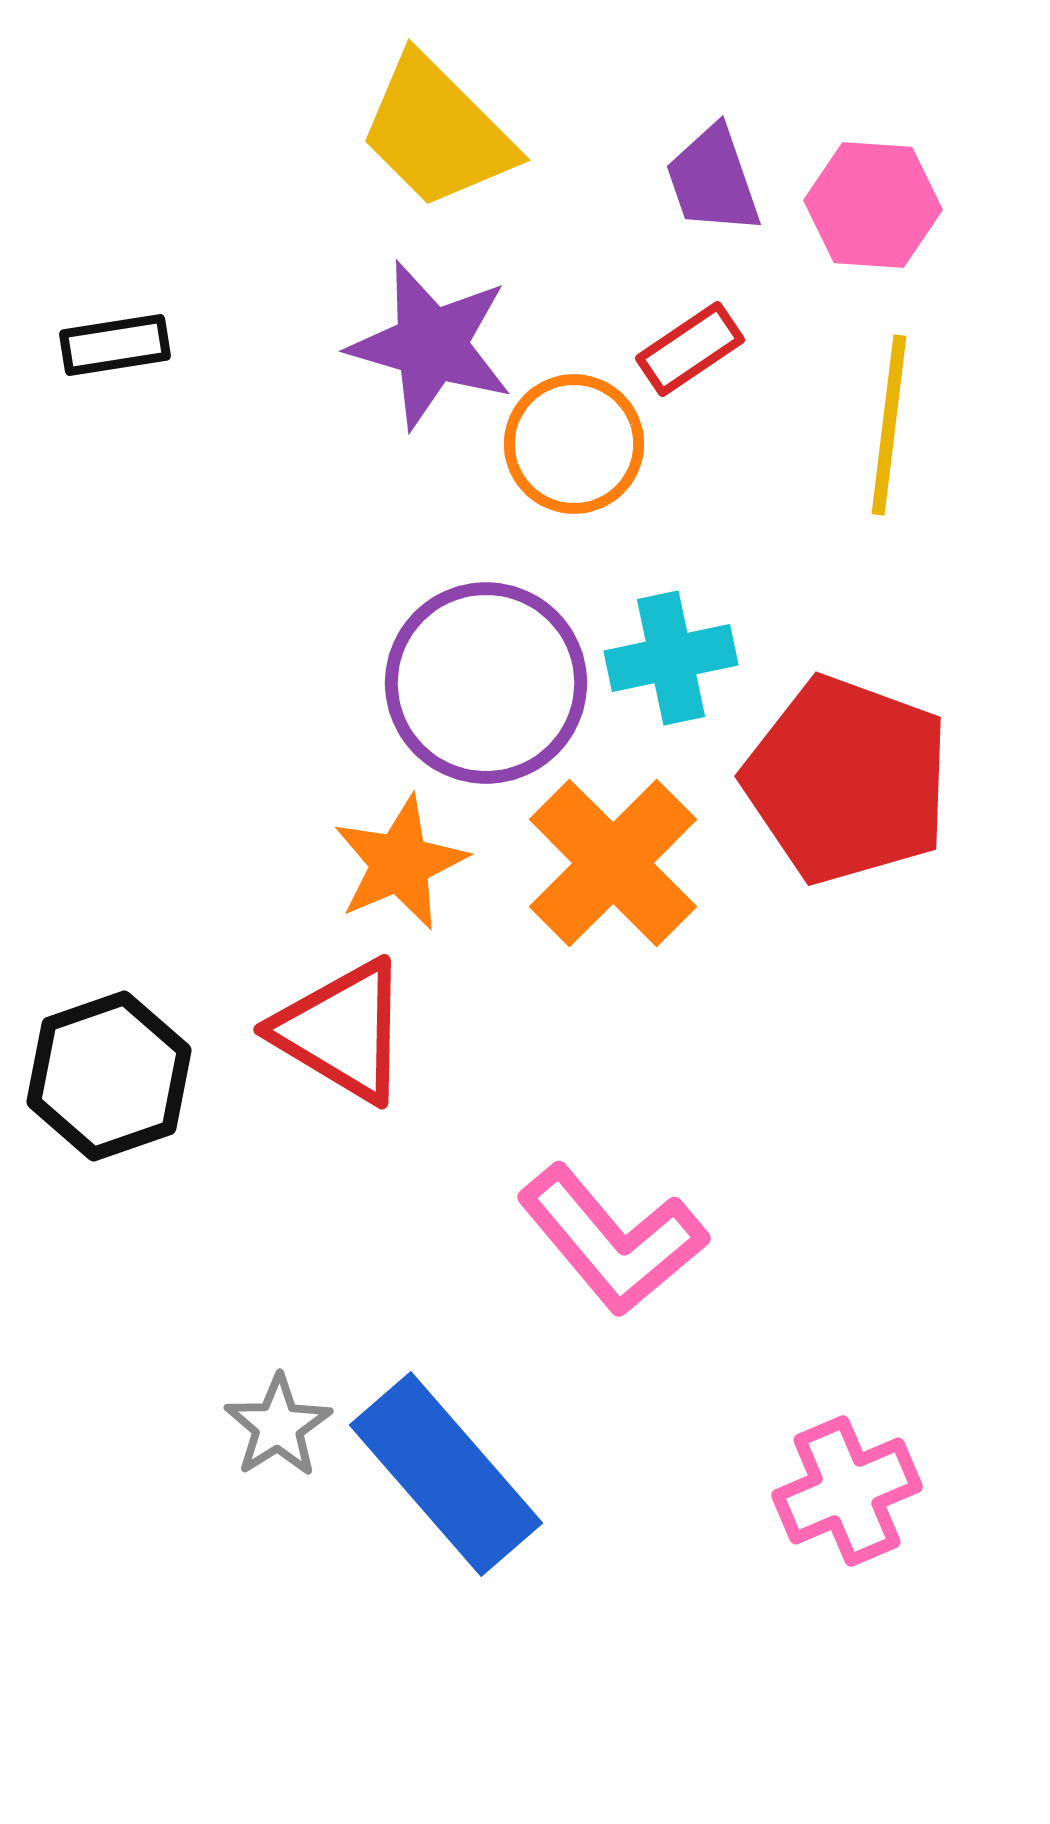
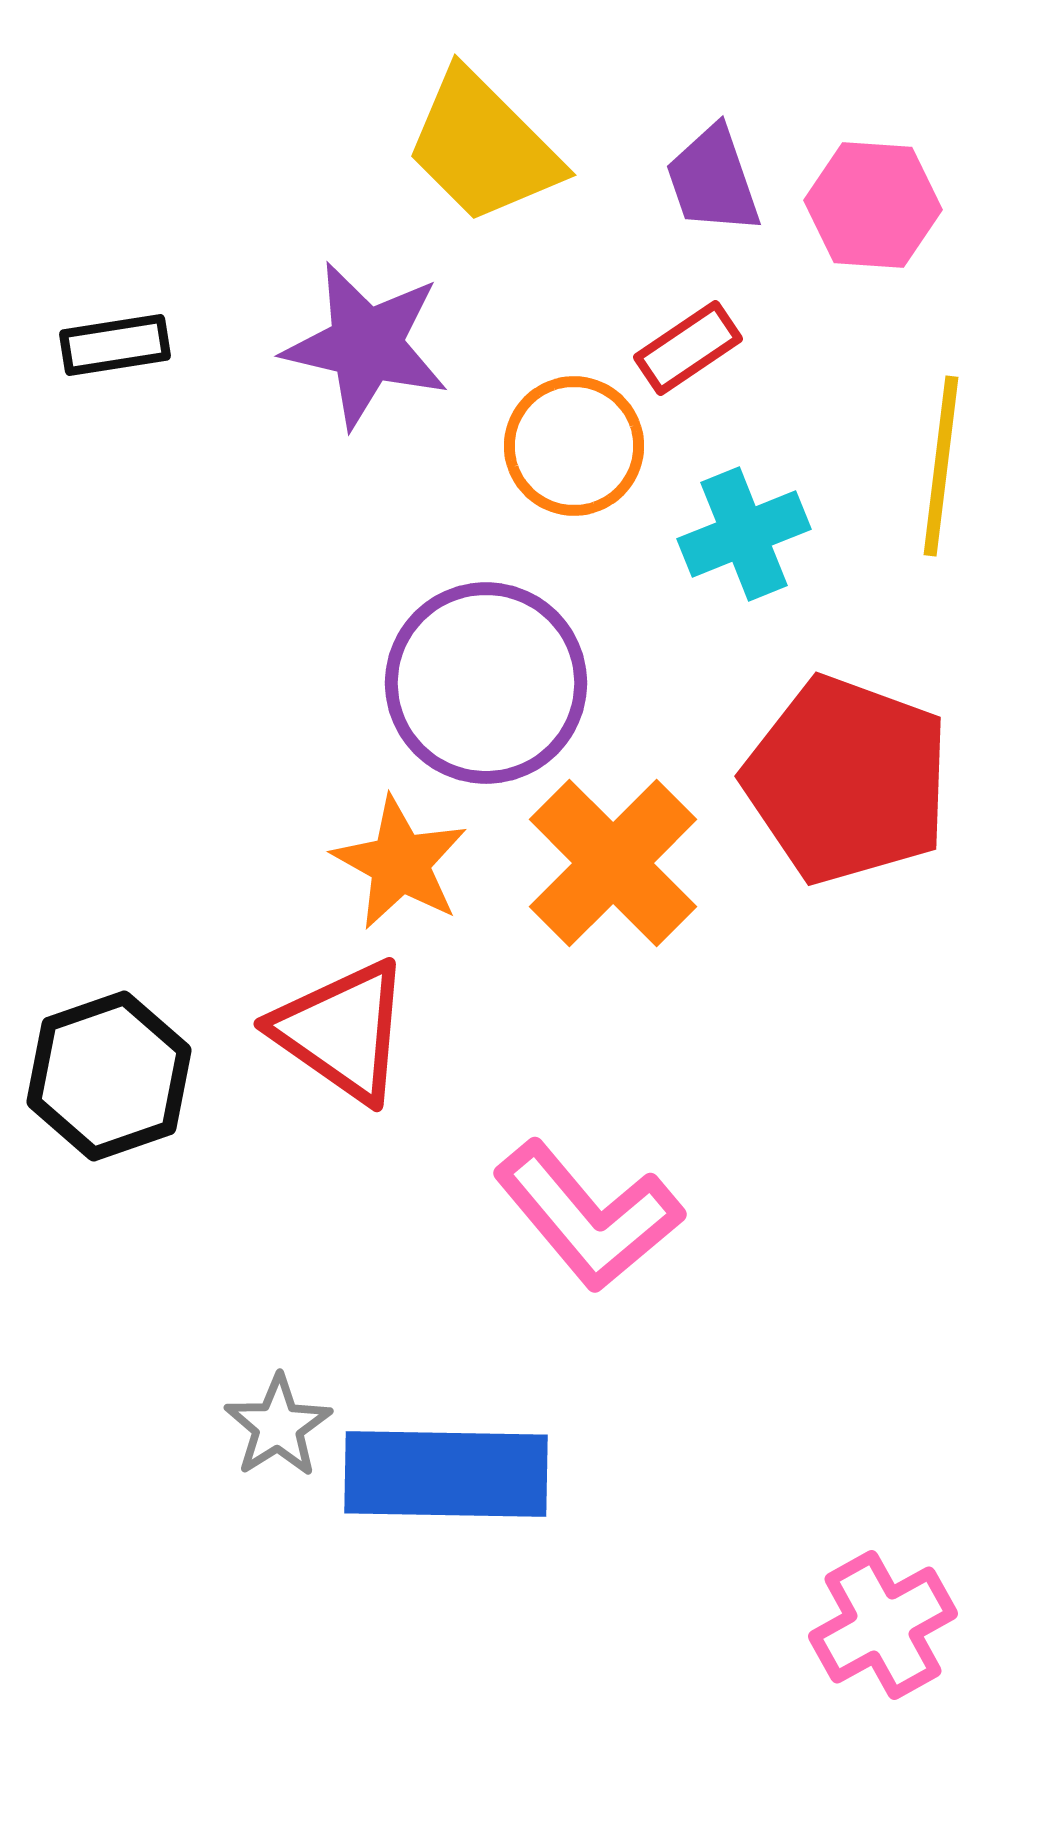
yellow trapezoid: moved 46 px right, 15 px down
purple star: moved 65 px left; rotated 3 degrees counterclockwise
red rectangle: moved 2 px left, 1 px up
yellow line: moved 52 px right, 41 px down
orange circle: moved 2 px down
cyan cross: moved 73 px right, 124 px up; rotated 10 degrees counterclockwise
orange star: rotated 20 degrees counterclockwise
red triangle: rotated 4 degrees clockwise
pink L-shape: moved 24 px left, 24 px up
blue rectangle: rotated 48 degrees counterclockwise
pink cross: moved 36 px right, 134 px down; rotated 6 degrees counterclockwise
